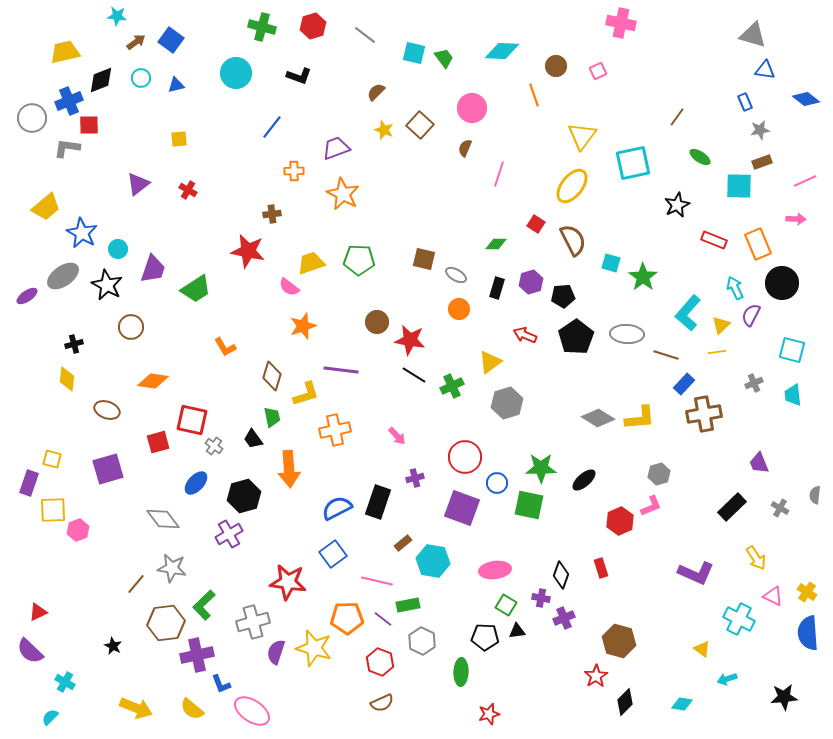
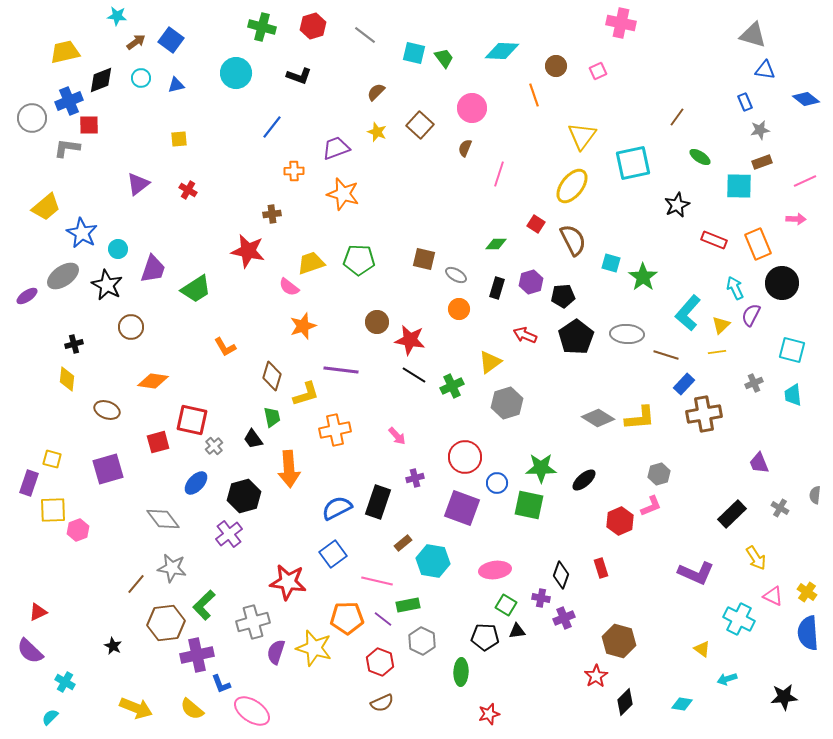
yellow star at (384, 130): moved 7 px left, 2 px down
orange star at (343, 194): rotated 12 degrees counterclockwise
gray cross at (214, 446): rotated 12 degrees clockwise
black rectangle at (732, 507): moved 7 px down
purple cross at (229, 534): rotated 8 degrees counterclockwise
